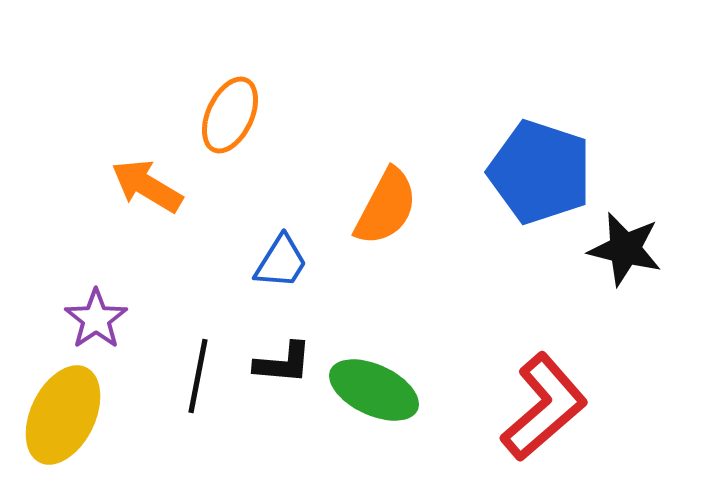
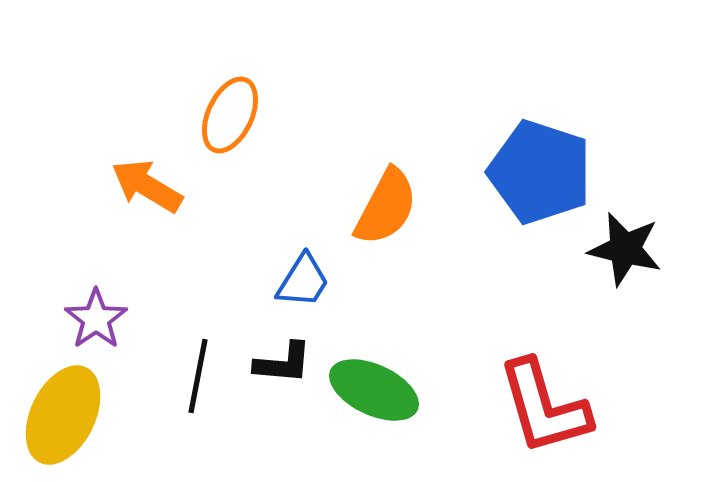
blue trapezoid: moved 22 px right, 19 px down
red L-shape: rotated 115 degrees clockwise
